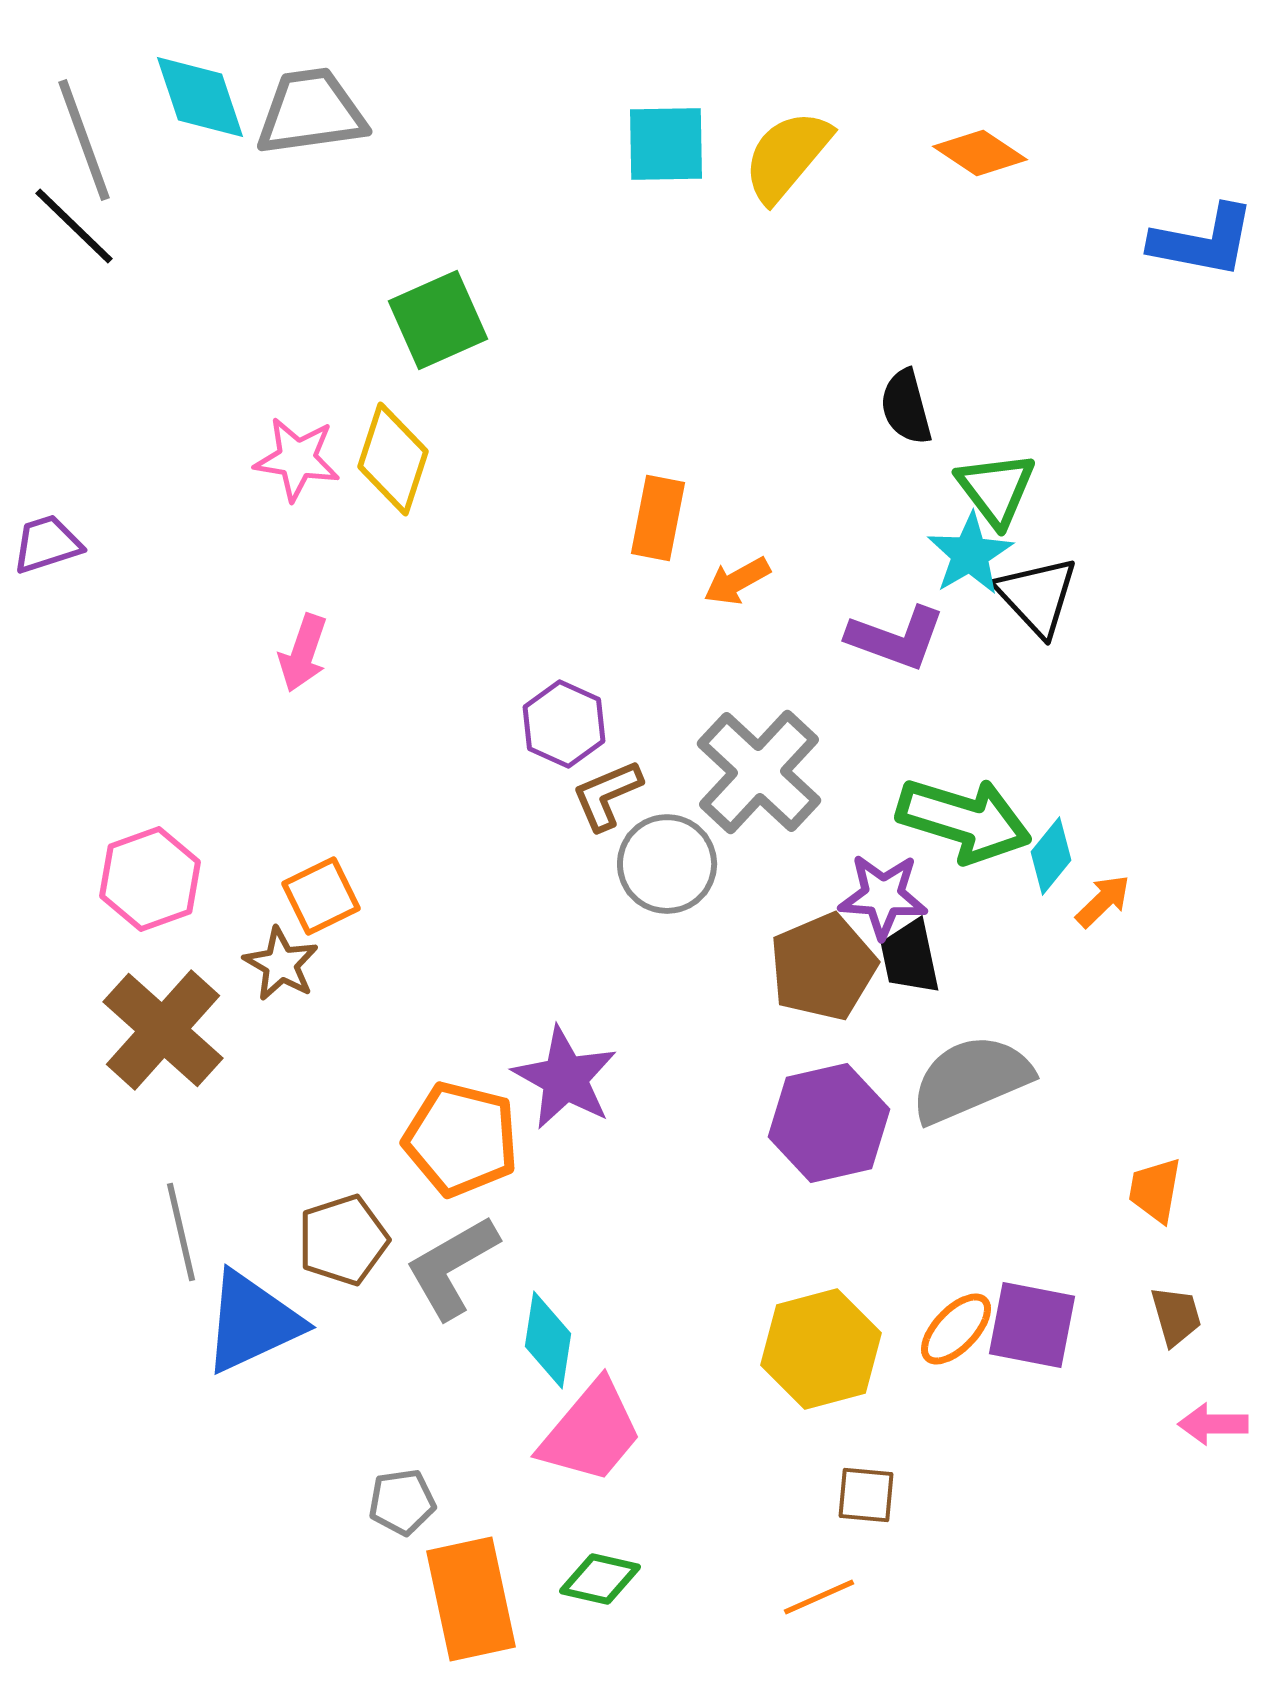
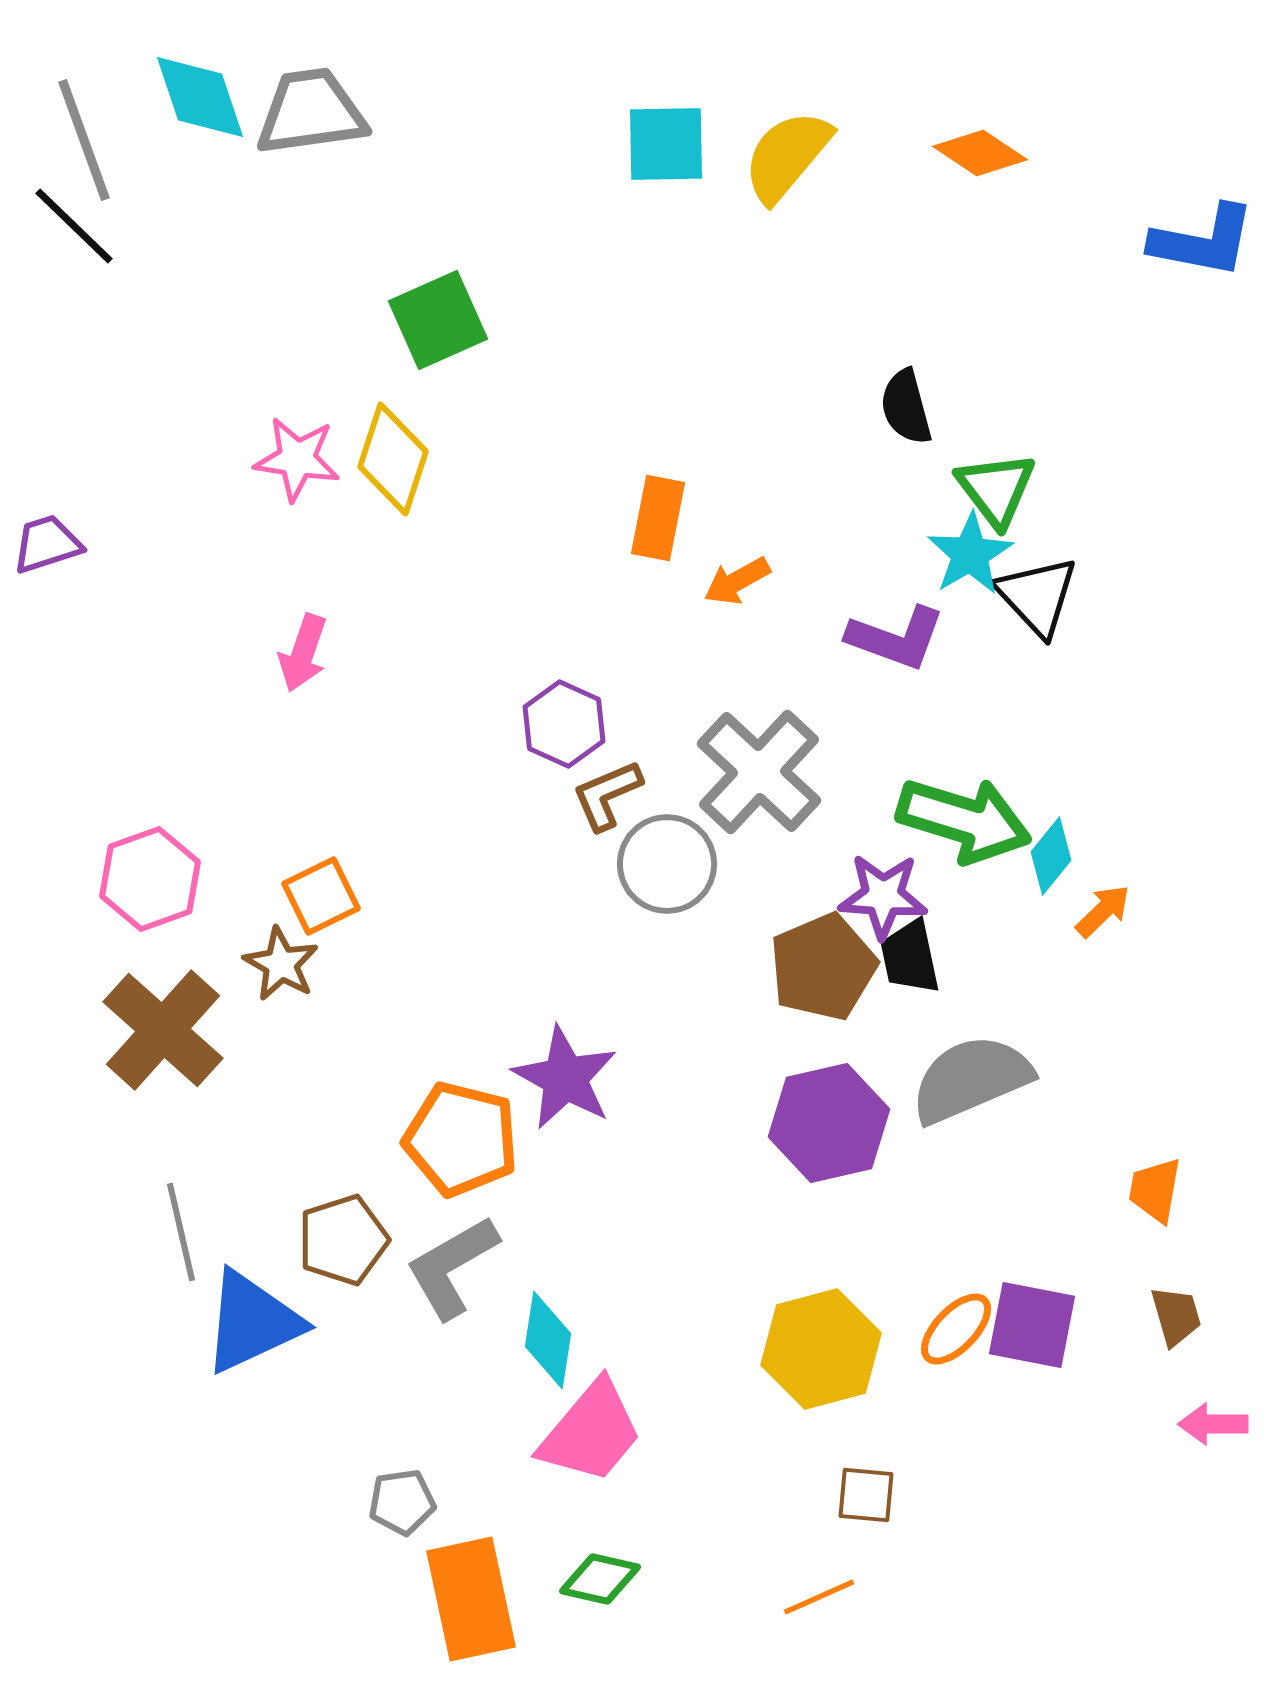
orange arrow at (1103, 901): moved 10 px down
